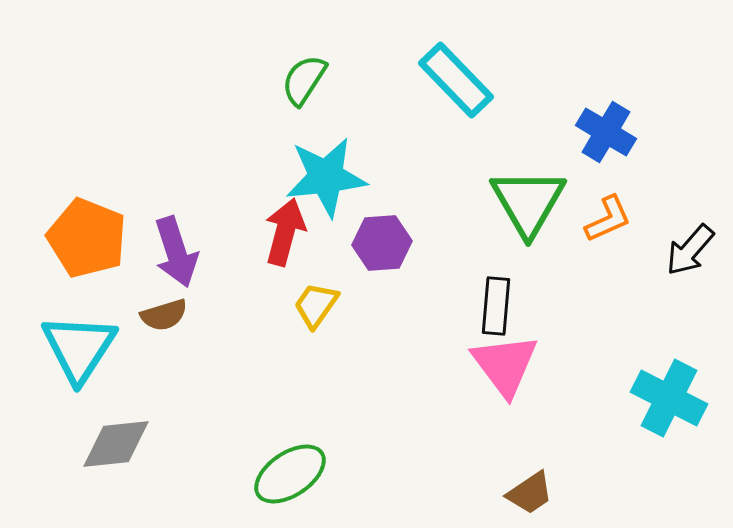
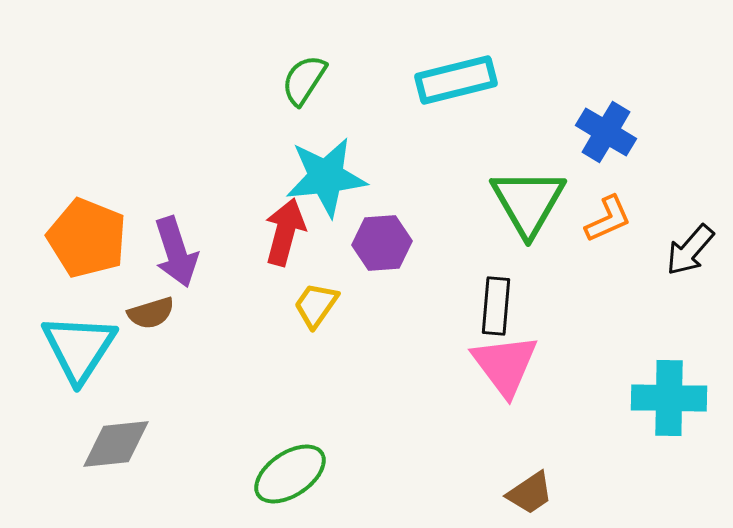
cyan rectangle: rotated 60 degrees counterclockwise
brown semicircle: moved 13 px left, 2 px up
cyan cross: rotated 26 degrees counterclockwise
